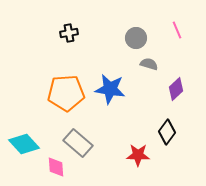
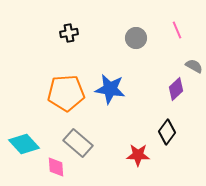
gray semicircle: moved 45 px right, 2 px down; rotated 12 degrees clockwise
